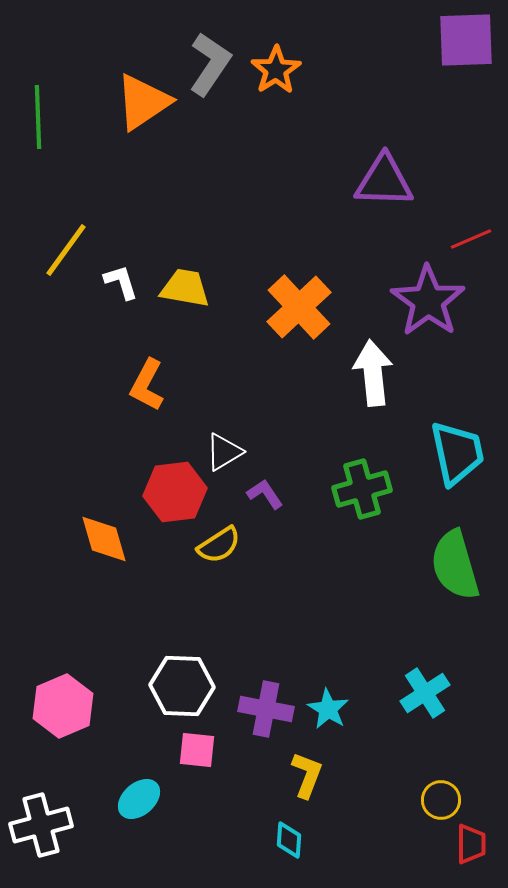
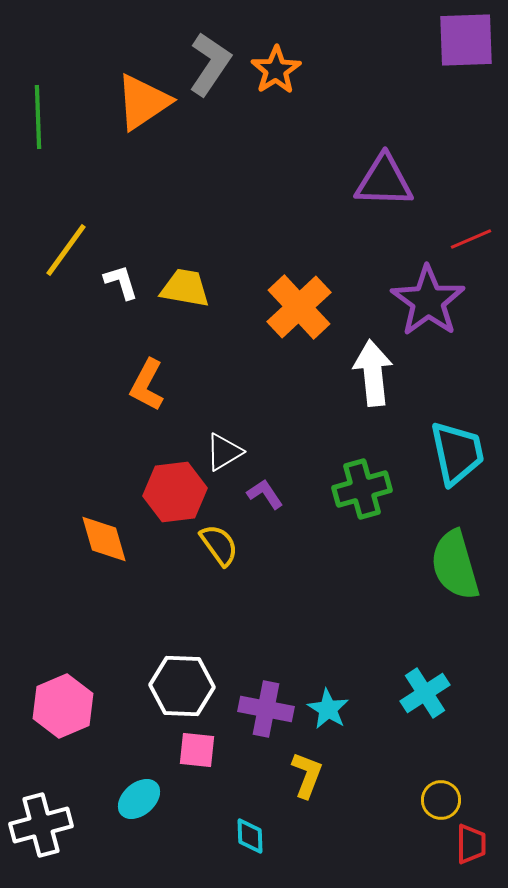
yellow semicircle: rotated 93 degrees counterclockwise
cyan diamond: moved 39 px left, 4 px up; rotated 6 degrees counterclockwise
